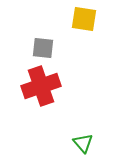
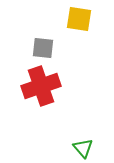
yellow square: moved 5 px left
green triangle: moved 5 px down
